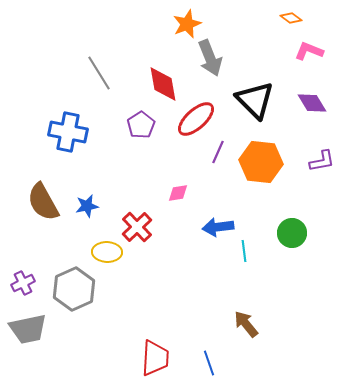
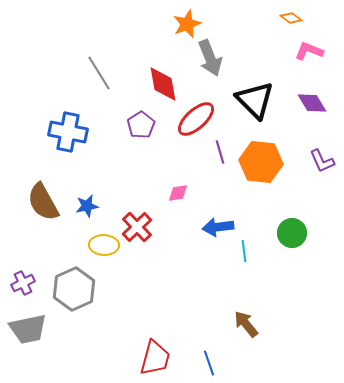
purple line: moved 2 px right; rotated 40 degrees counterclockwise
purple L-shape: rotated 76 degrees clockwise
yellow ellipse: moved 3 px left, 7 px up
red trapezoid: rotated 12 degrees clockwise
